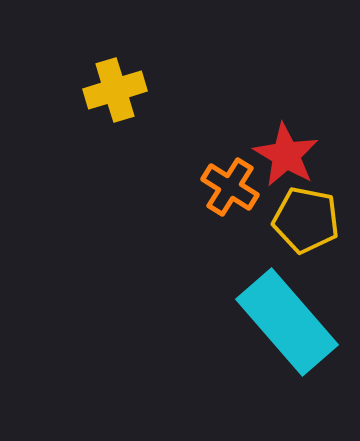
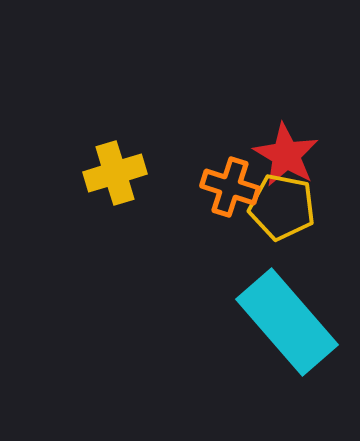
yellow cross: moved 83 px down
orange cross: rotated 14 degrees counterclockwise
yellow pentagon: moved 24 px left, 13 px up
